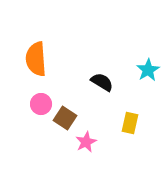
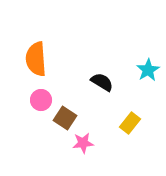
pink circle: moved 4 px up
yellow rectangle: rotated 25 degrees clockwise
pink star: moved 3 px left, 1 px down; rotated 20 degrees clockwise
